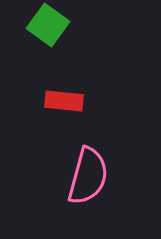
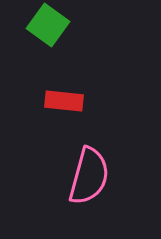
pink semicircle: moved 1 px right
